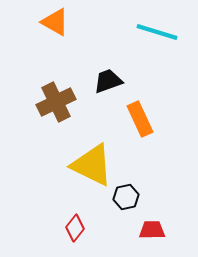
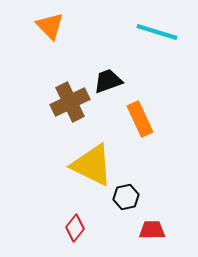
orange triangle: moved 5 px left, 4 px down; rotated 16 degrees clockwise
brown cross: moved 14 px right
